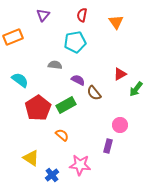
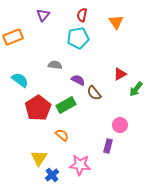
cyan pentagon: moved 3 px right, 4 px up
yellow triangle: moved 8 px right; rotated 30 degrees clockwise
